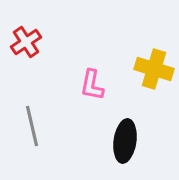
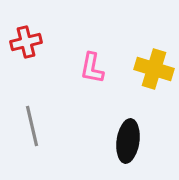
red cross: rotated 20 degrees clockwise
pink L-shape: moved 17 px up
black ellipse: moved 3 px right
